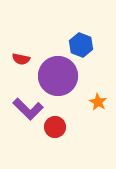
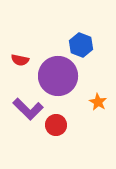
red semicircle: moved 1 px left, 1 px down
red circle: moved 1 px right, 2 px up
